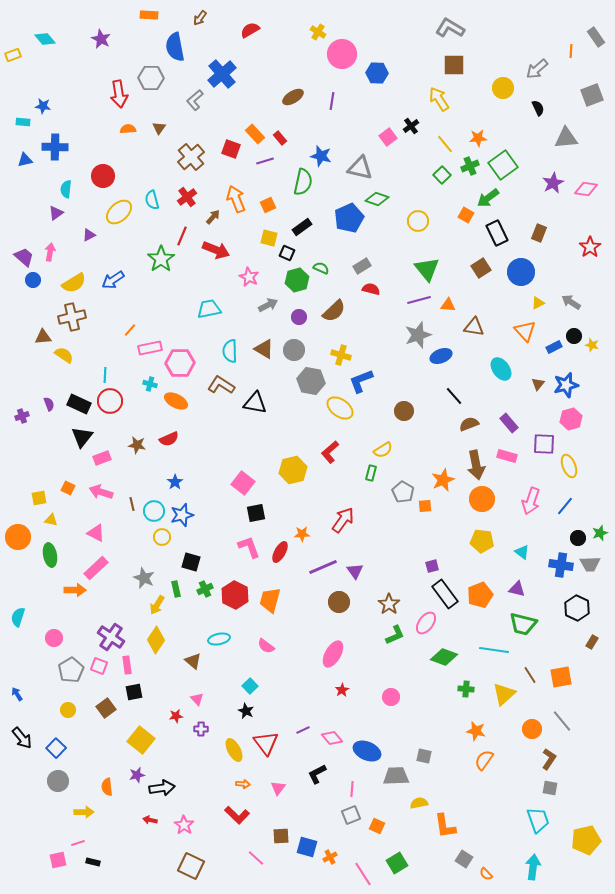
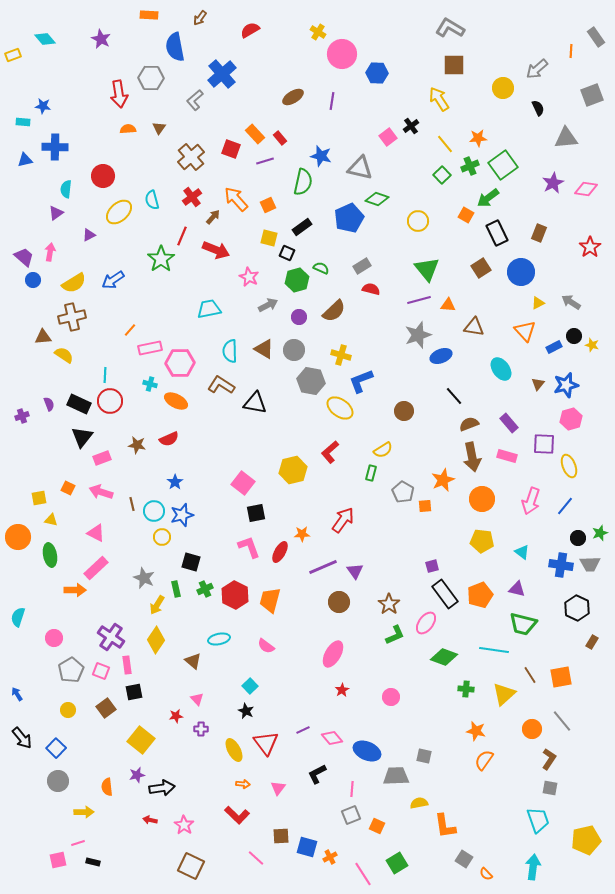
red cross at (187, 197): moved 5 px right
orange arrow at (236, 199): rotated 20 degrees counterclockwise
brown arrow at (476, 465): moved 4 px left, 8 px up
pink square at (99, 666): moved 2 px right, 5 px down
